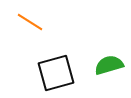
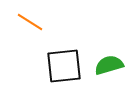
black square: moved 8 px right, 7 px up; rotated 9 degrees clockwise
